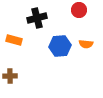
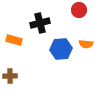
black cross: moved 3 px right, 5 px down
blue hexagon: moved 1 px right, 3 px down
